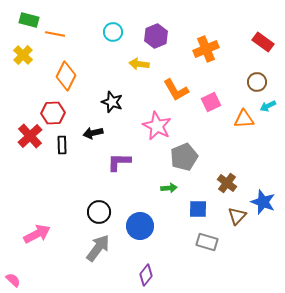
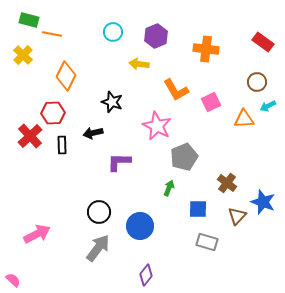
orange line: moved 3 px left
orange cross: rotated 30 degrees clockwise
green arrow: rotated 63 degrees counterclockwise
